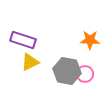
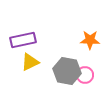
purple rectangle: rotated 30 degrees counterclockwise
pink circle: moved 1 px down
